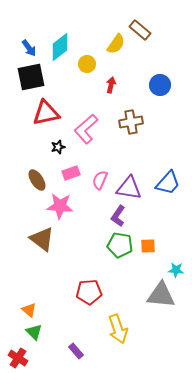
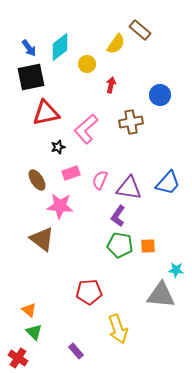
blue circle: moved 10 px down
